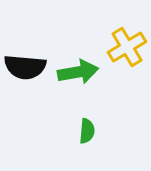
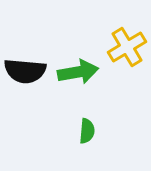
black semicircle: moved 4 px down
